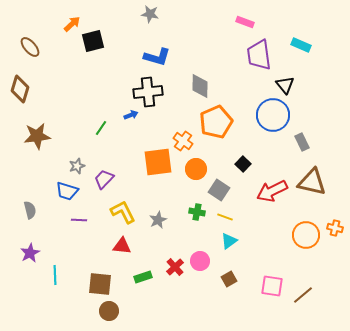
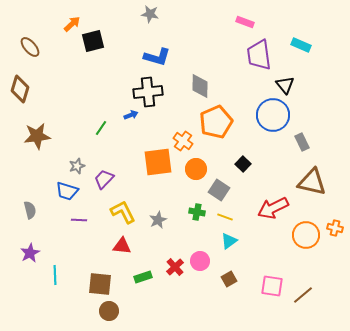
red arrow at (272, 191): moved 1 px right, 17 px down
